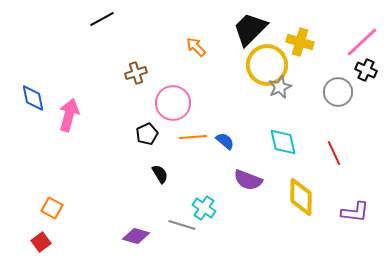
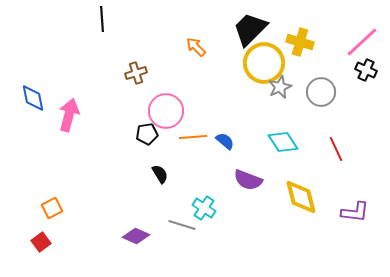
black line: rotated 65 degrees counterclockwise
yellow circle: moved 3 px left, 2 px up
gray circle: moved 17 px left
pink circle: moved 7 px left, 8 px down
black pentagon: rotated 15 degrees clockwise
cyan diamond: rotated 20 degrees counterclockwise
red line: moved 2 px right, 4 px up
yellow diamond: rotated 15 degrees counterclockwise
orange square: rotated 35 degrees clockwise
purple diamond: rotated 8 degrees clockwise
